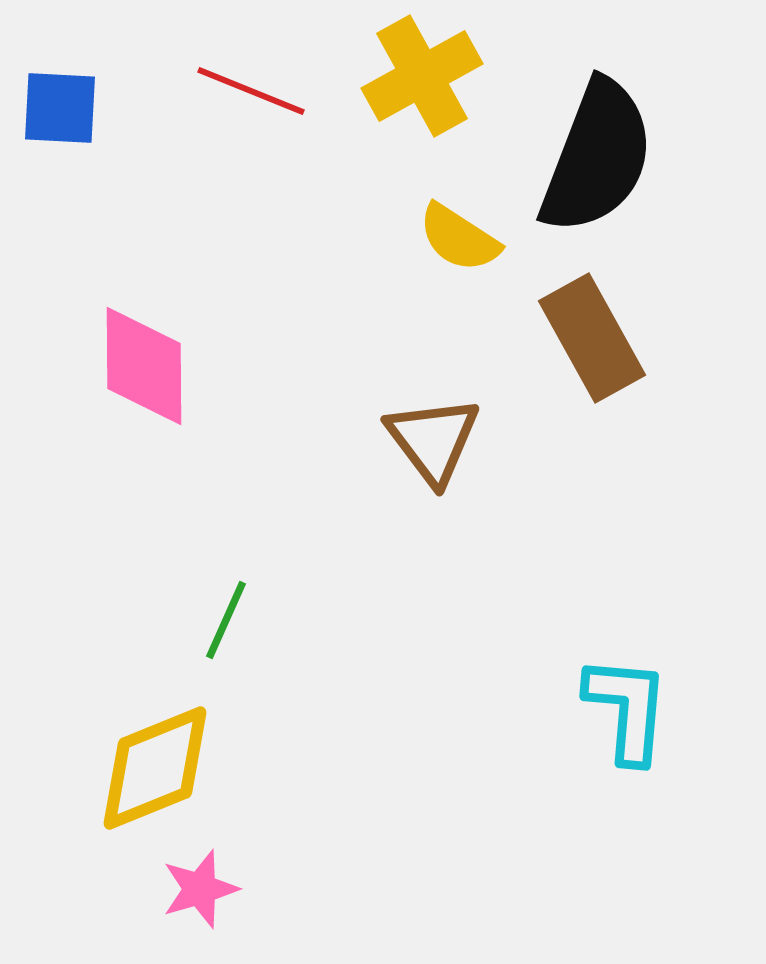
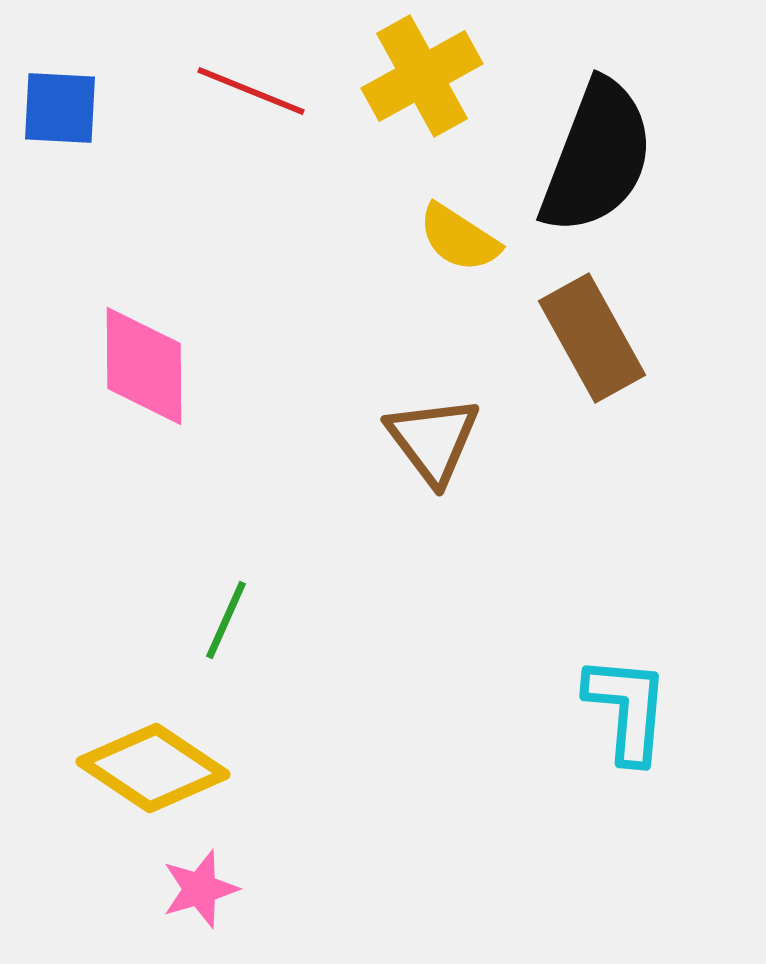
yellow diamond: moved 2 px left; rotated 56 degrees clockwise
